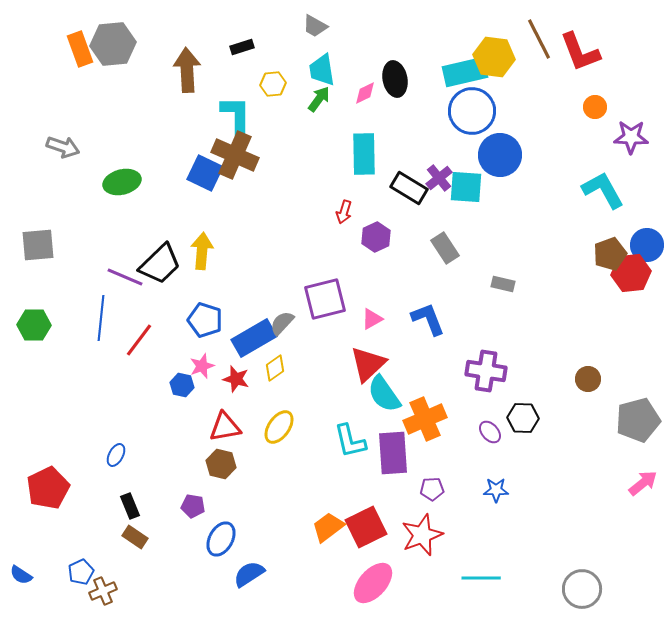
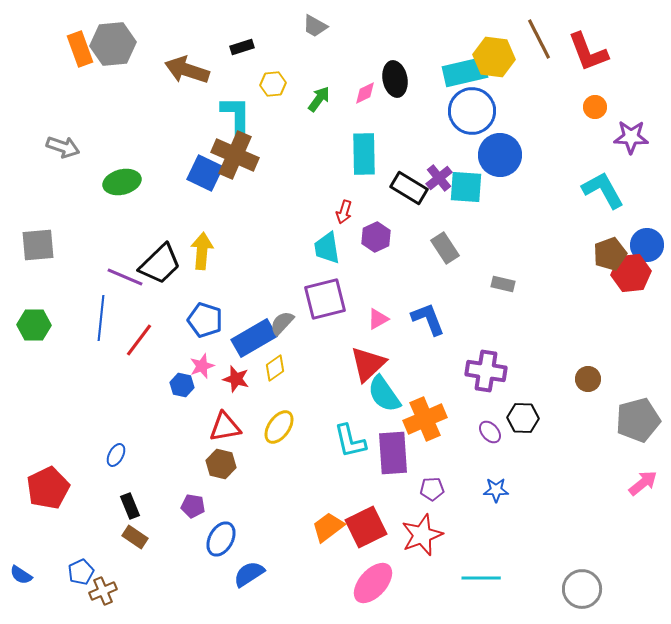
red L-shape at (580, 52): moved 8 px right
brown arrow at (187, 70): rotated 69 degrees counterclockwise
cyan trapezoid at (322, 70): moved 5 px right, 178 px down
pink triangle at (372, 319): moved 6 px right
